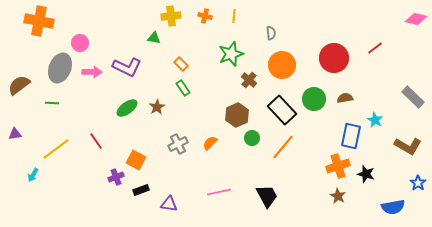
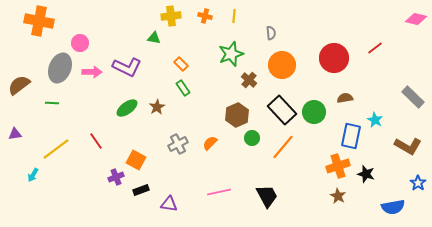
green circle at (314, 99): moved 13 px down
